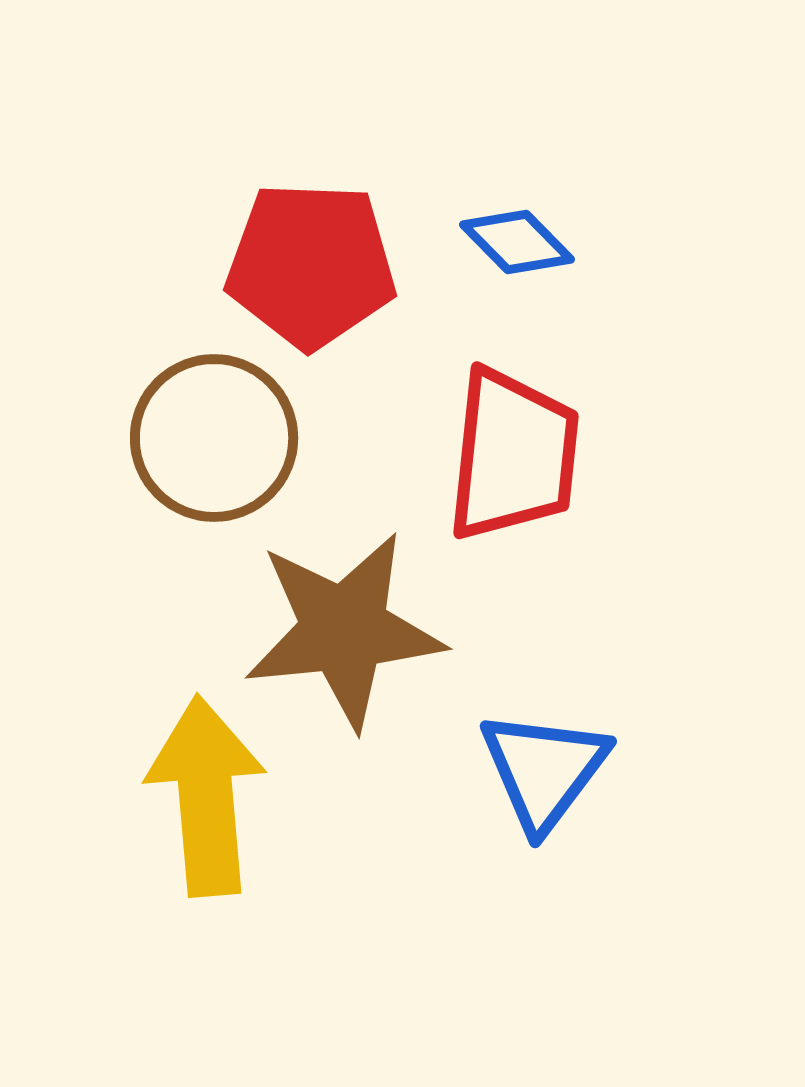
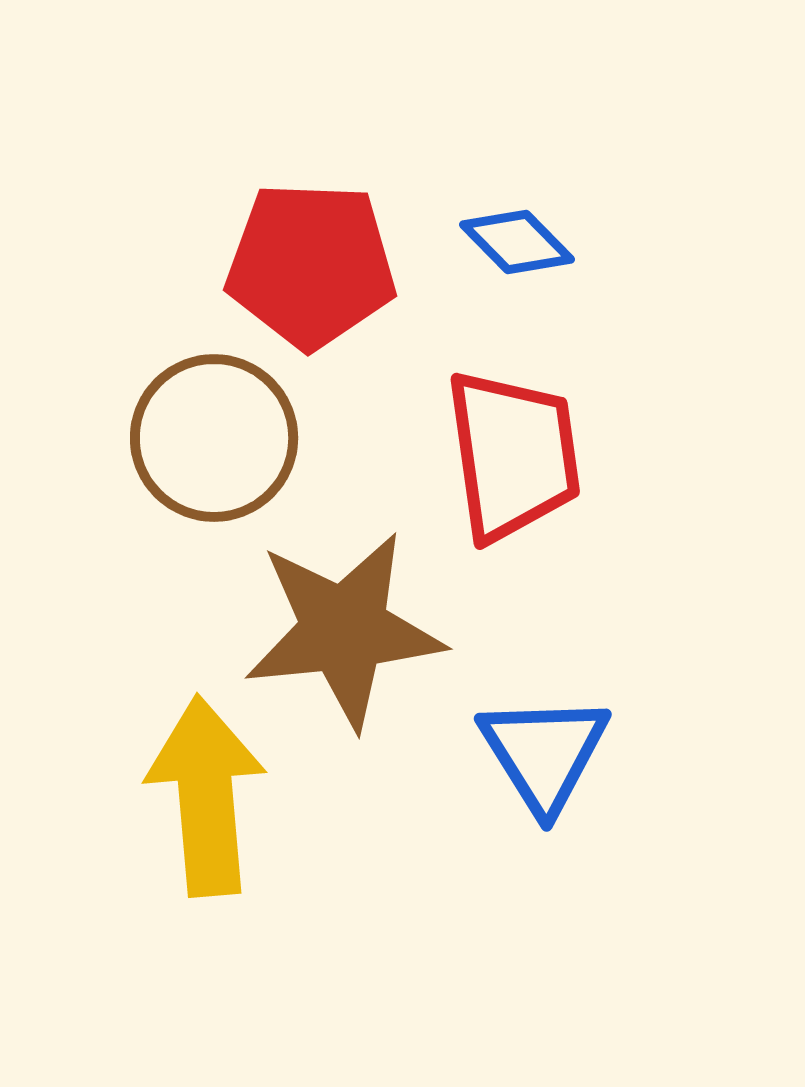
red trapezoid: rotated 14 degrees counterclockwise
blue triangle: moved 17 px up; rotated 9 degrees counterclockwise
